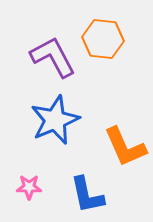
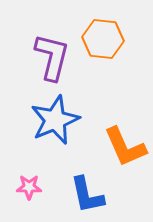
purple L-shape: moved 1 px left; rotated 42 degrees clockwise
